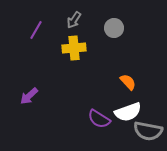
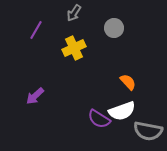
gray arrow: moved 7 px up
yellow cross: rotated 20 degrees counterclockwise
purple arrow: moved 6 px right
white semicircle: moved 6 px left, 1 px up
